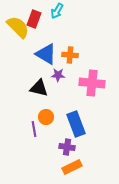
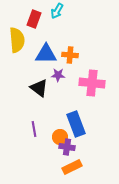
yellow semicircle: moved 1 px left, 13 px down; rotated 40 degrees clockwise
blue triangle: rotated 30 degrees counterclockwise
black triangle: rotated 24 degrees clockwise
orange circle: moved 14 px right, 20 px down
